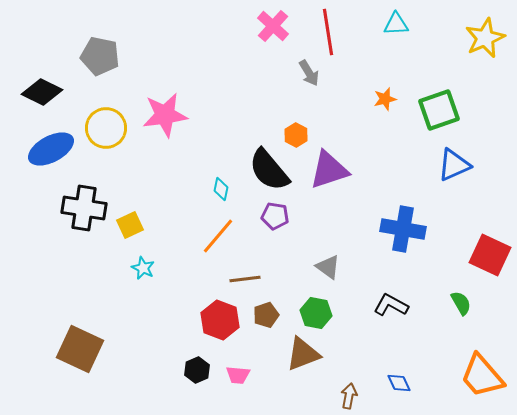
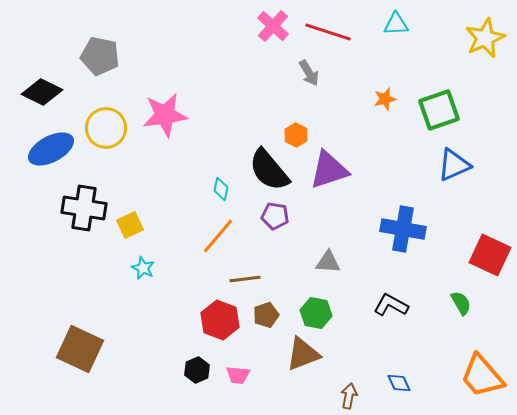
red line: rotated 63 degrees counterclockwise
gray triangle: moved 5 px up; rotated 32 degrees counterclockwise
